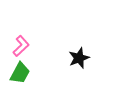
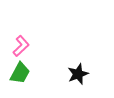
black star: moved 1 px left, 16 px down
